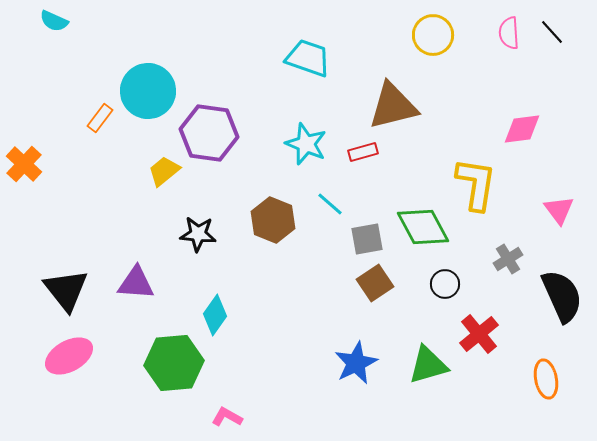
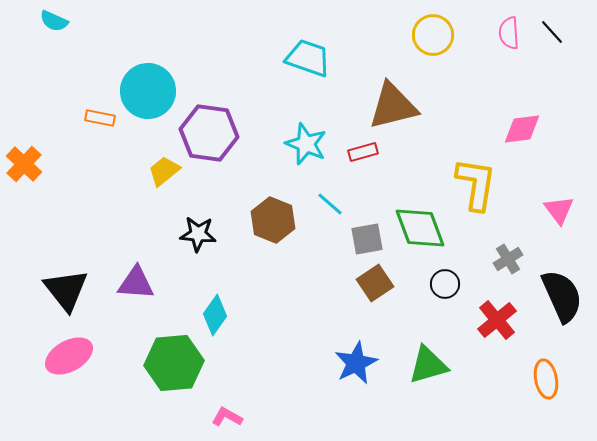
orange rectangle: rotated 64 degrees clockwise
green diamond: moved 3 px left, 1 px down; rotated 8 degrees clockwise
red cross: moved 18 px right, 14 px up
